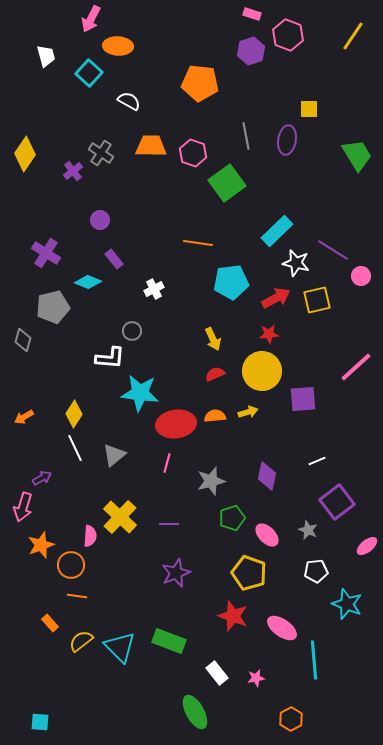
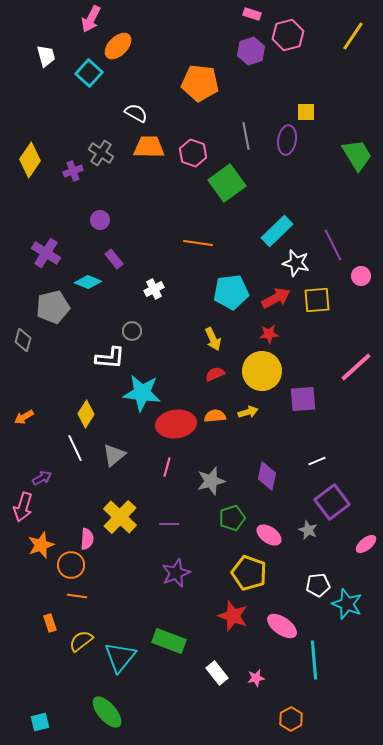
pink hexagon at (288, 35): rotated 24 degrees clockwise
orange ellipse at (118, 46): rotated 48 degrees counterclockwise
white semicircle at (129, 101): moved 7 px right, 12 px down
yellow square at (309, 109): moved 3 px left, 3 px down
orange trapezoid at (151, 146): moved 2 px left, 1 px down
yellow diamond at (25, 154): moved 5 px right, 6 px down
purple cross at (73, 171): rotated 18 degrees clockwise
purple line at (333, 250): moved 5 px up; rotated 32 degrees clockwise
cyan pentagon at (231, 282): moved 10 px down
yellow square at (317, 300): rotated 8 degrees clockwise
cyan star at (140, 393): moved 2 px right
yellow diamond at (74, 414): moved 12 px right
pink line at (167, 463): moved 4 px down
purple square at (337, 502): moved 5 px left
pink ellipse at (267, 535): moved 2 px right; rotated 10 degrees counterclockwise
pink semicircle at (90, 536): moved 3 px left, 3 px down
pink ellipse at (367, 546): moved 1 px left, 2 px up
white pentagon at (316, 571): moved 2 px right, 14 px down
orange rectangle at (50, 623): rotated 24 degrees clockwise
pink ellipse at (282, 628): moved 2 px up
cyan triangle at (120, 647): moved 10 px down; rotated 24 degrees clockwise
green ellipse at (195, 712): moved 88 px left; rotated 12 degrees counterclockwise
cyan square at (40, 722): rotated 18 degrees counterclockwise
